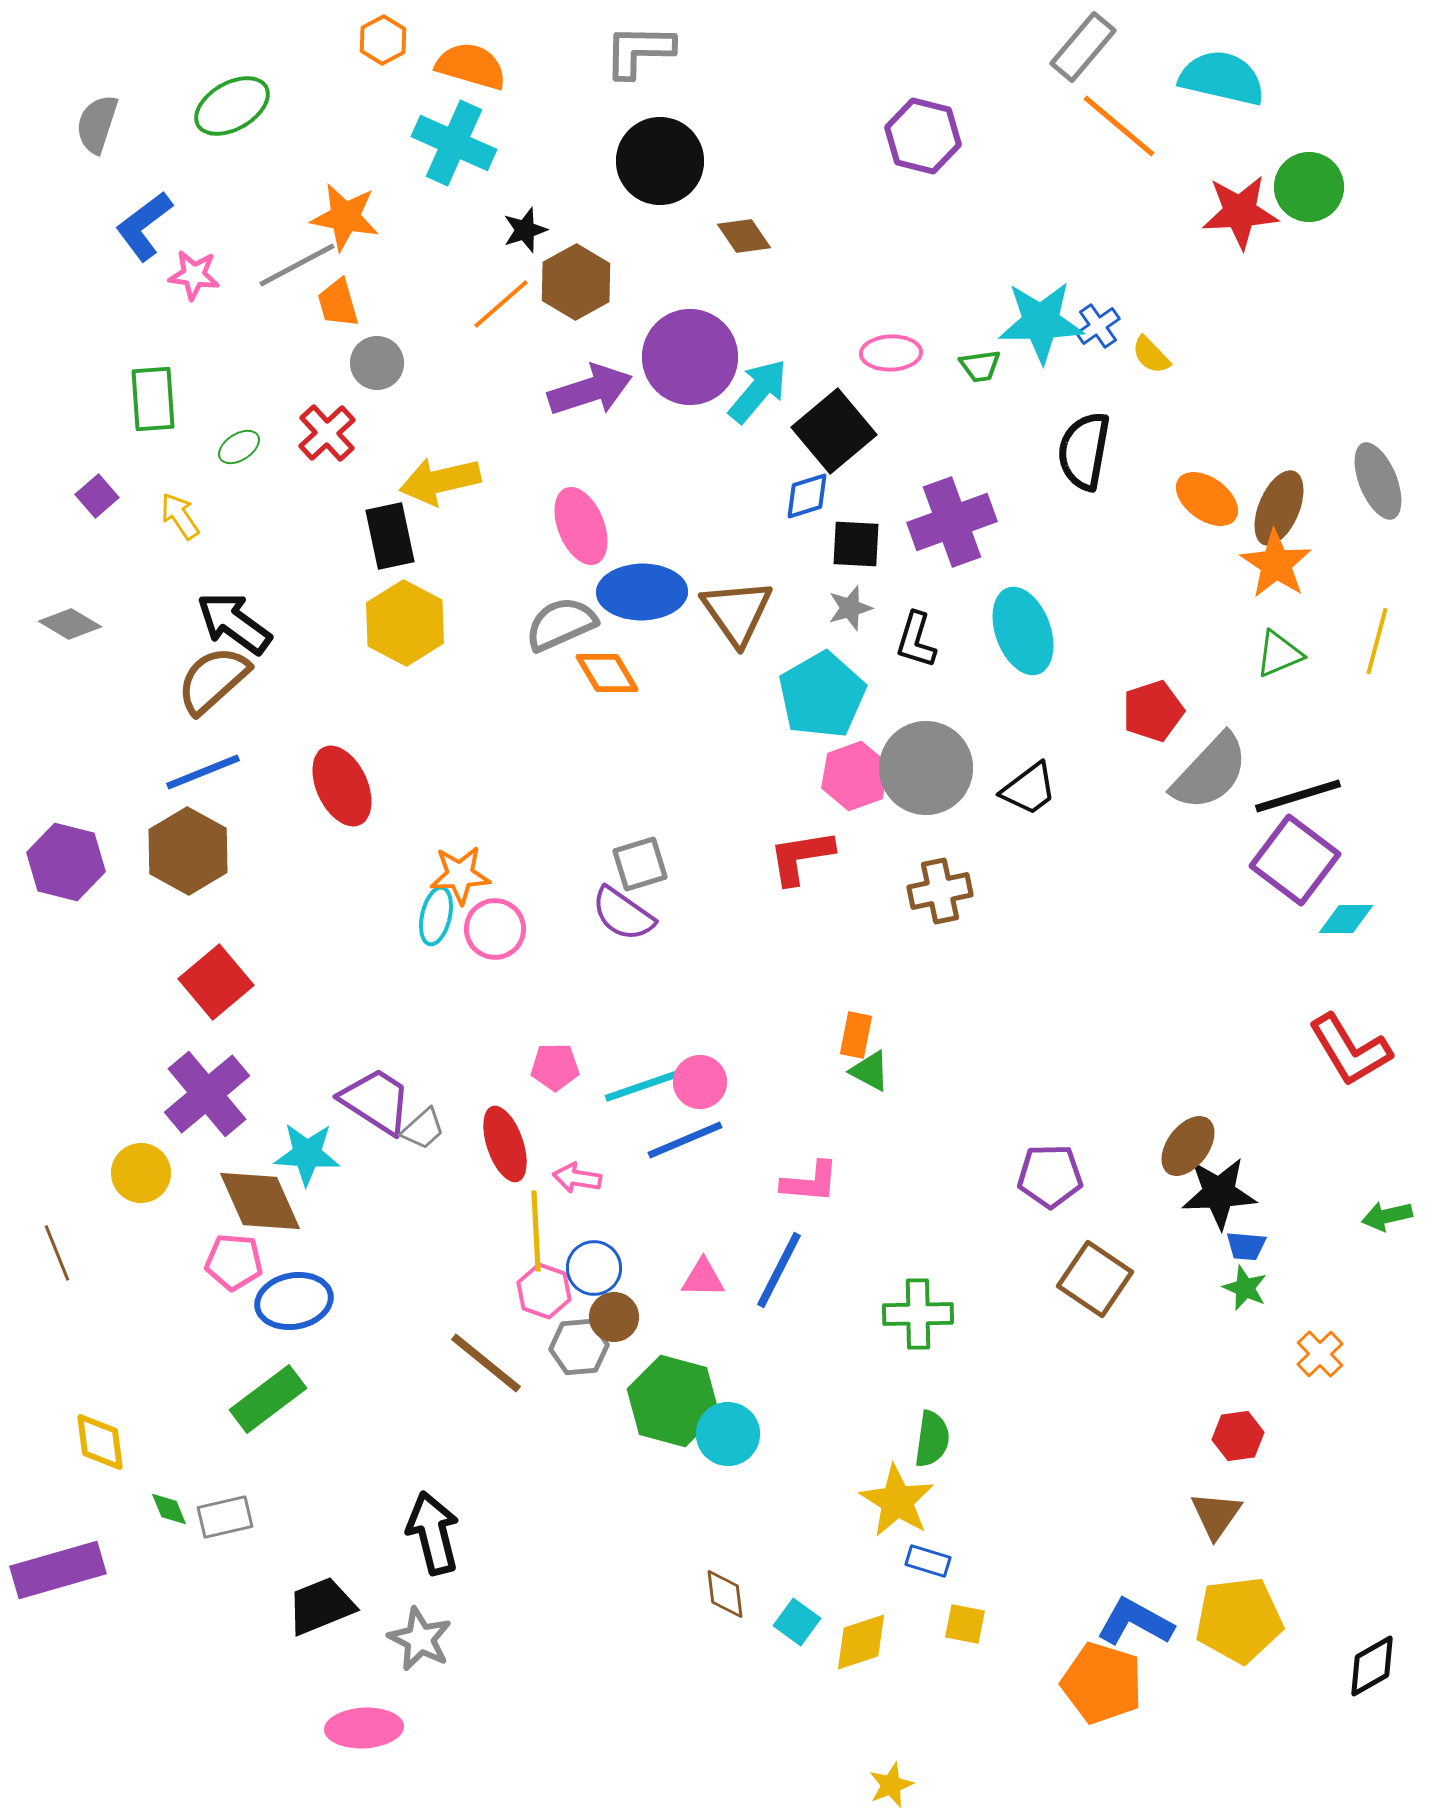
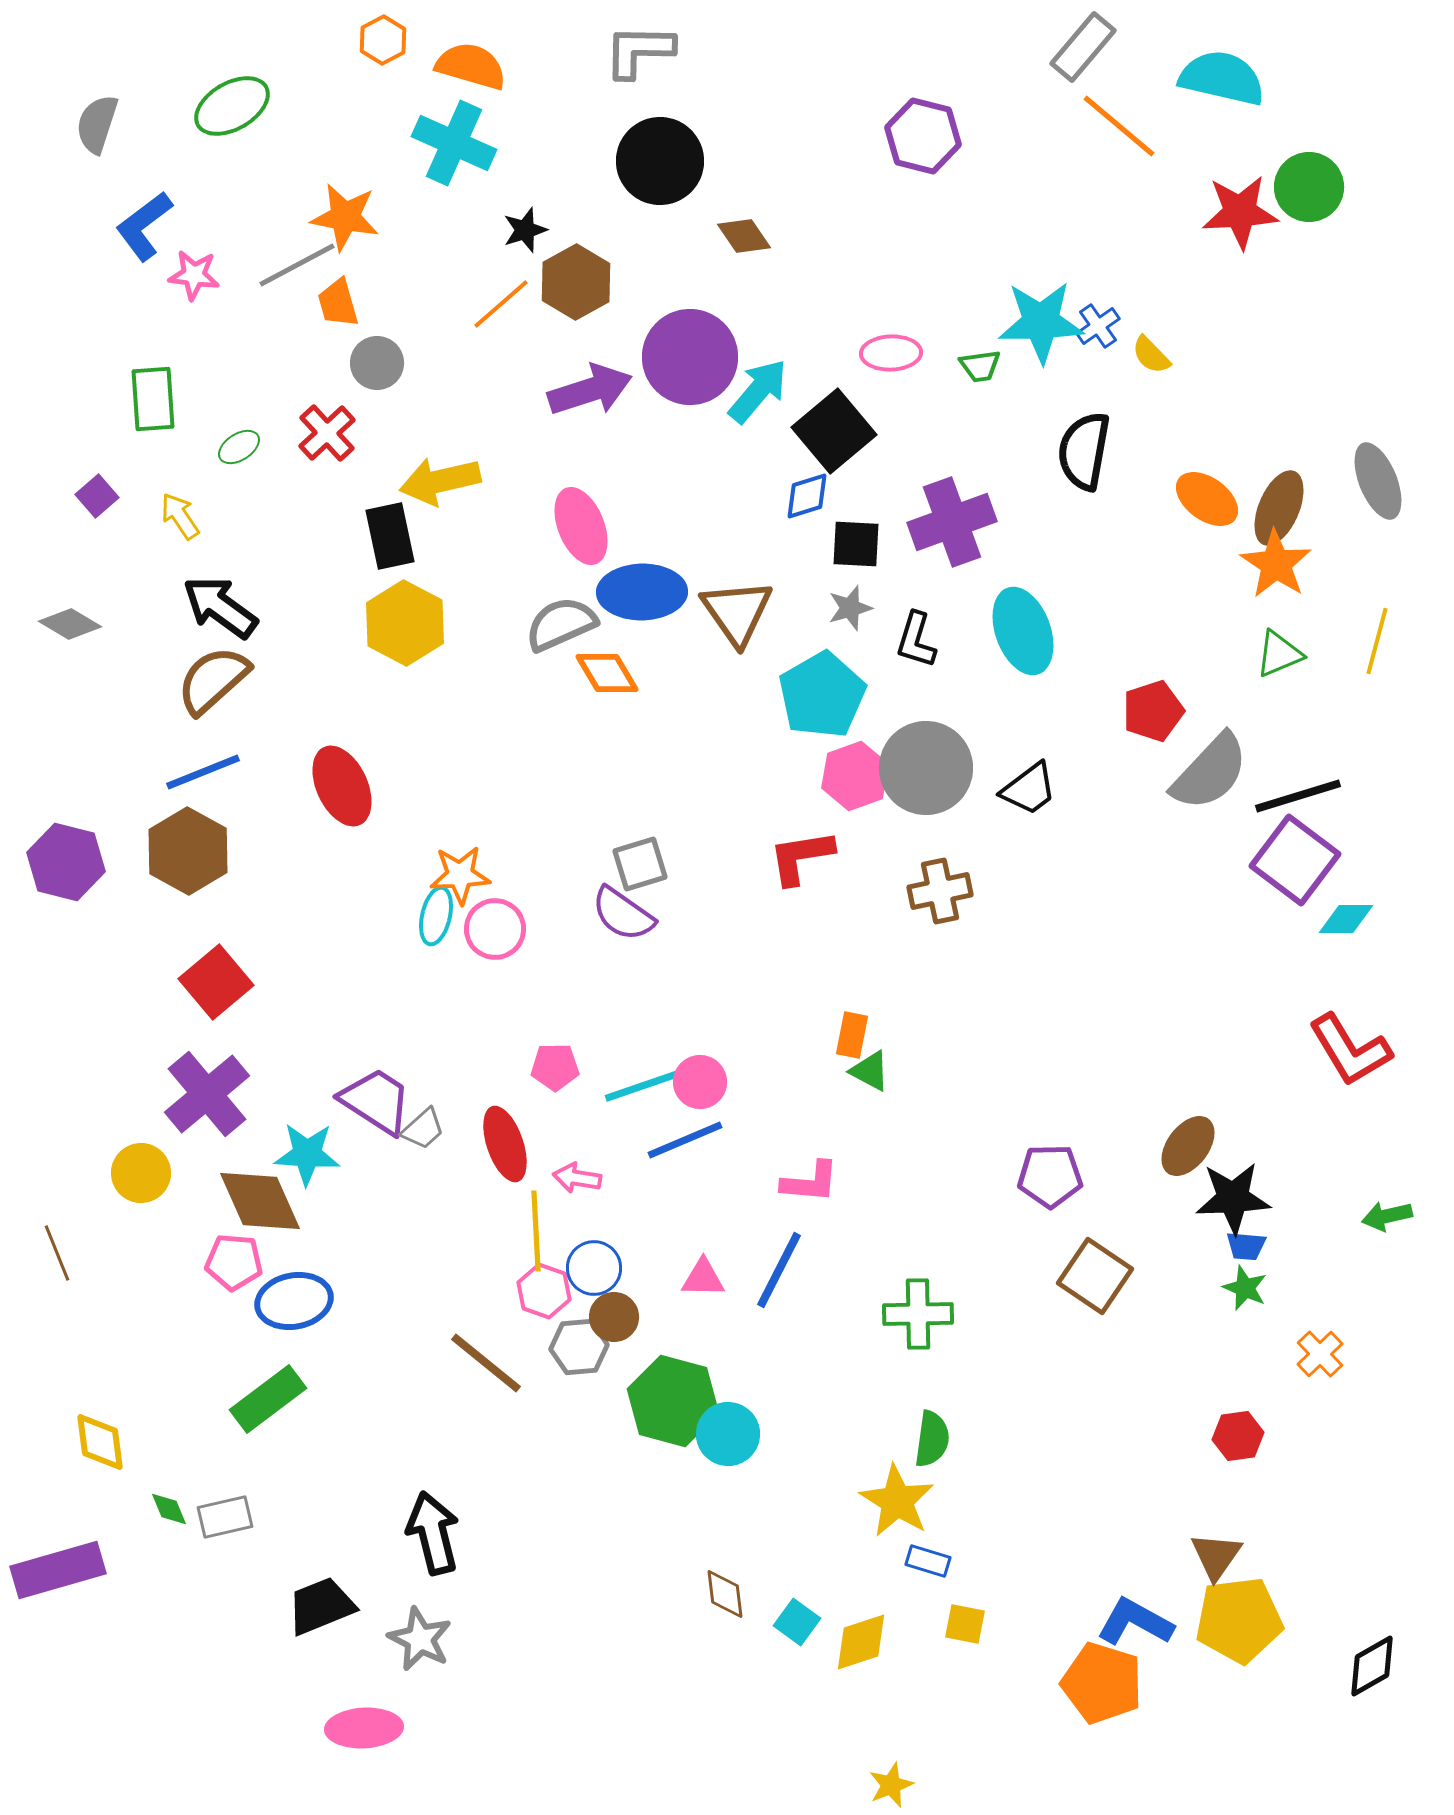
black arrow at (234, 623): moved 14 px left, 16 px up
orange rectangle at (856, 1035): moved 4 px left
black star at (1219, 1193): moved 14 px right, 5 px down
brown square at (1095, 1279): moved 3 px up
brown triangle at (1216, 1515): moved 41 px down
